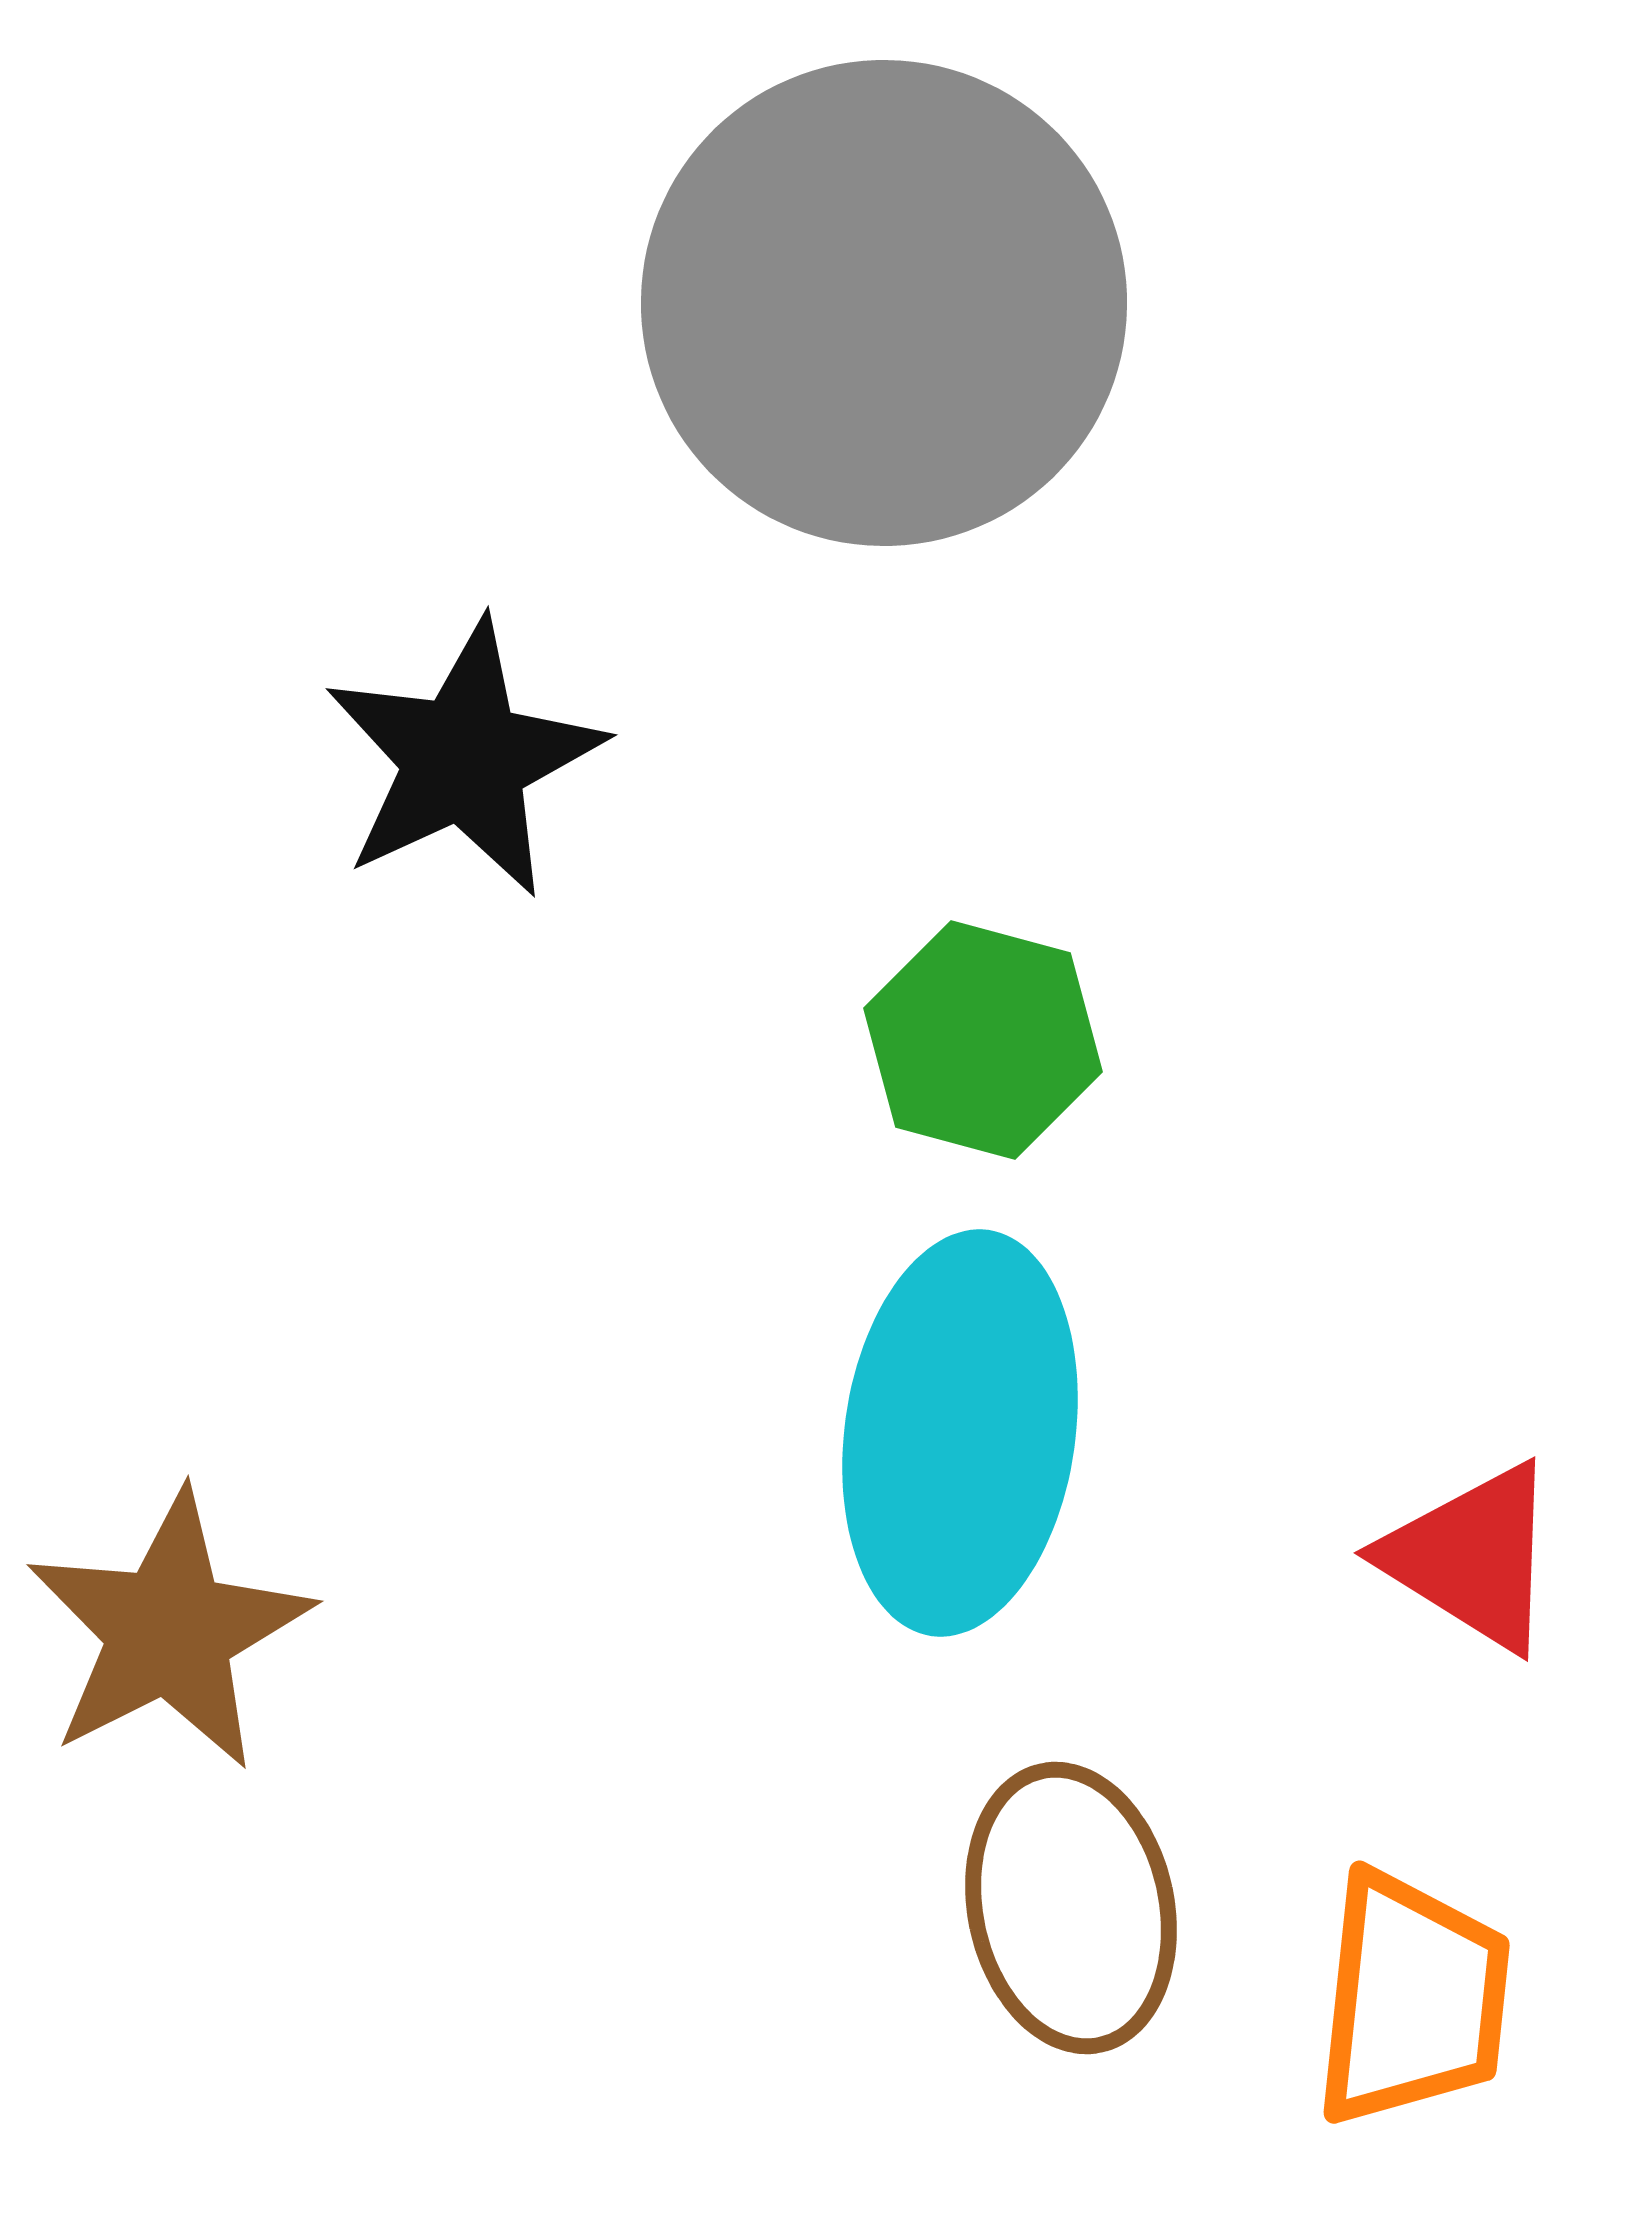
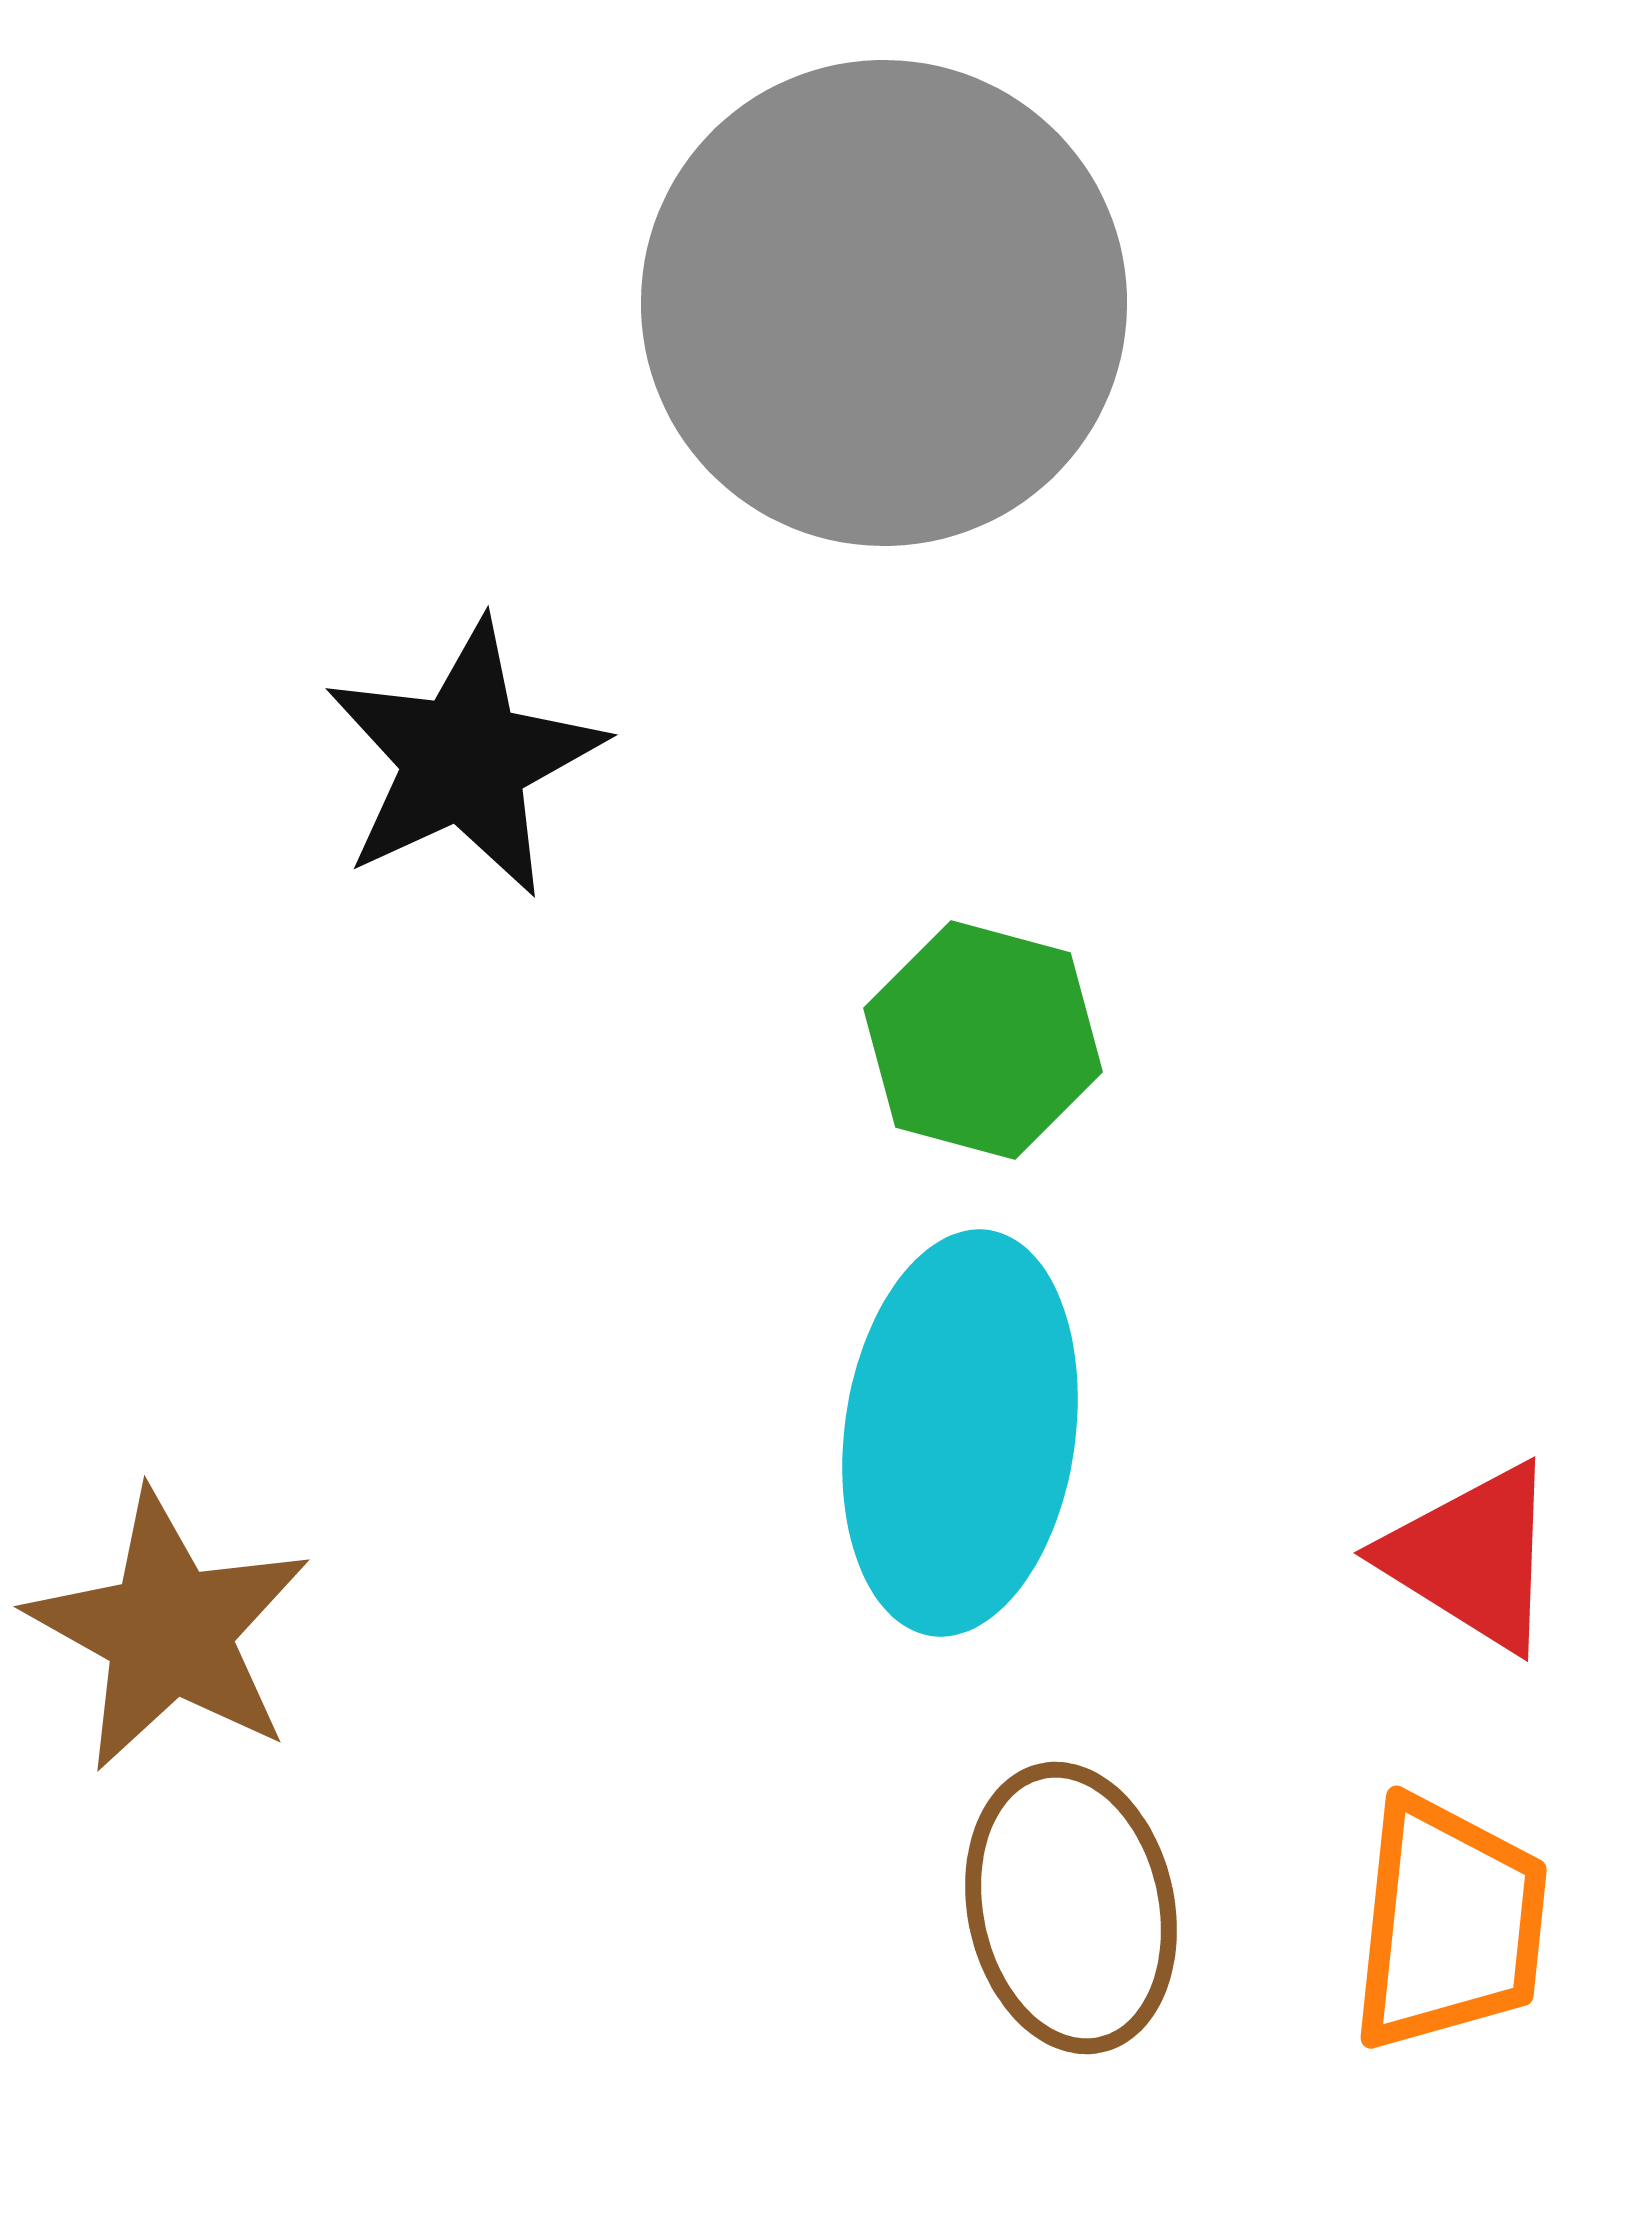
brown star: rotated 16 degrees counterclockwise
orange trapezoid: moved 37 px right, 75 px up
